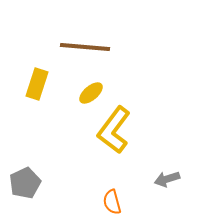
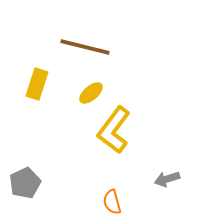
brown line: rotated 9 degrees clockwise
